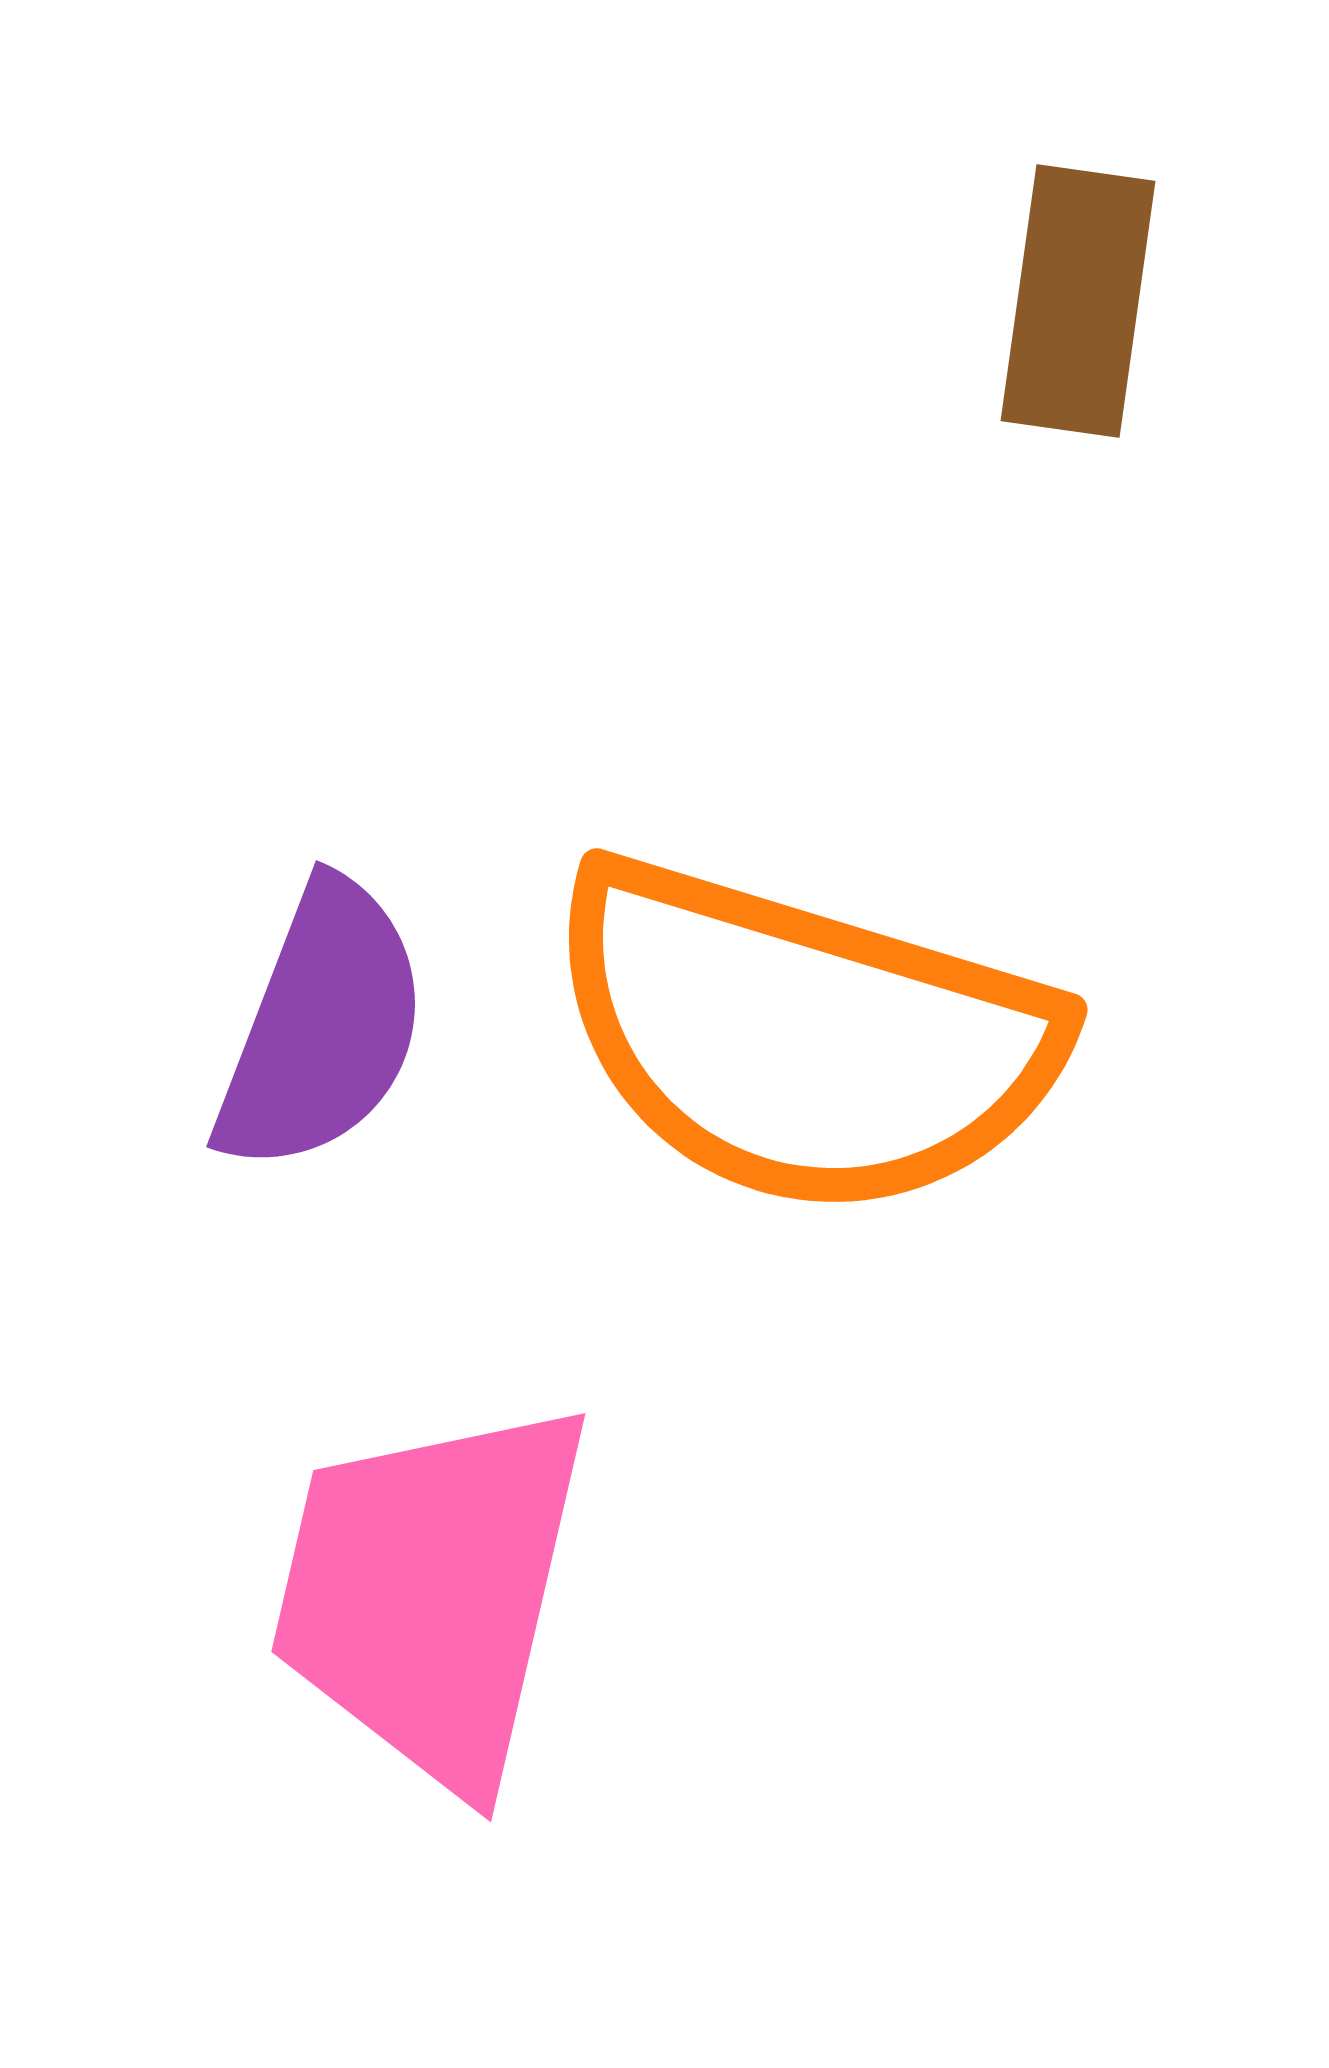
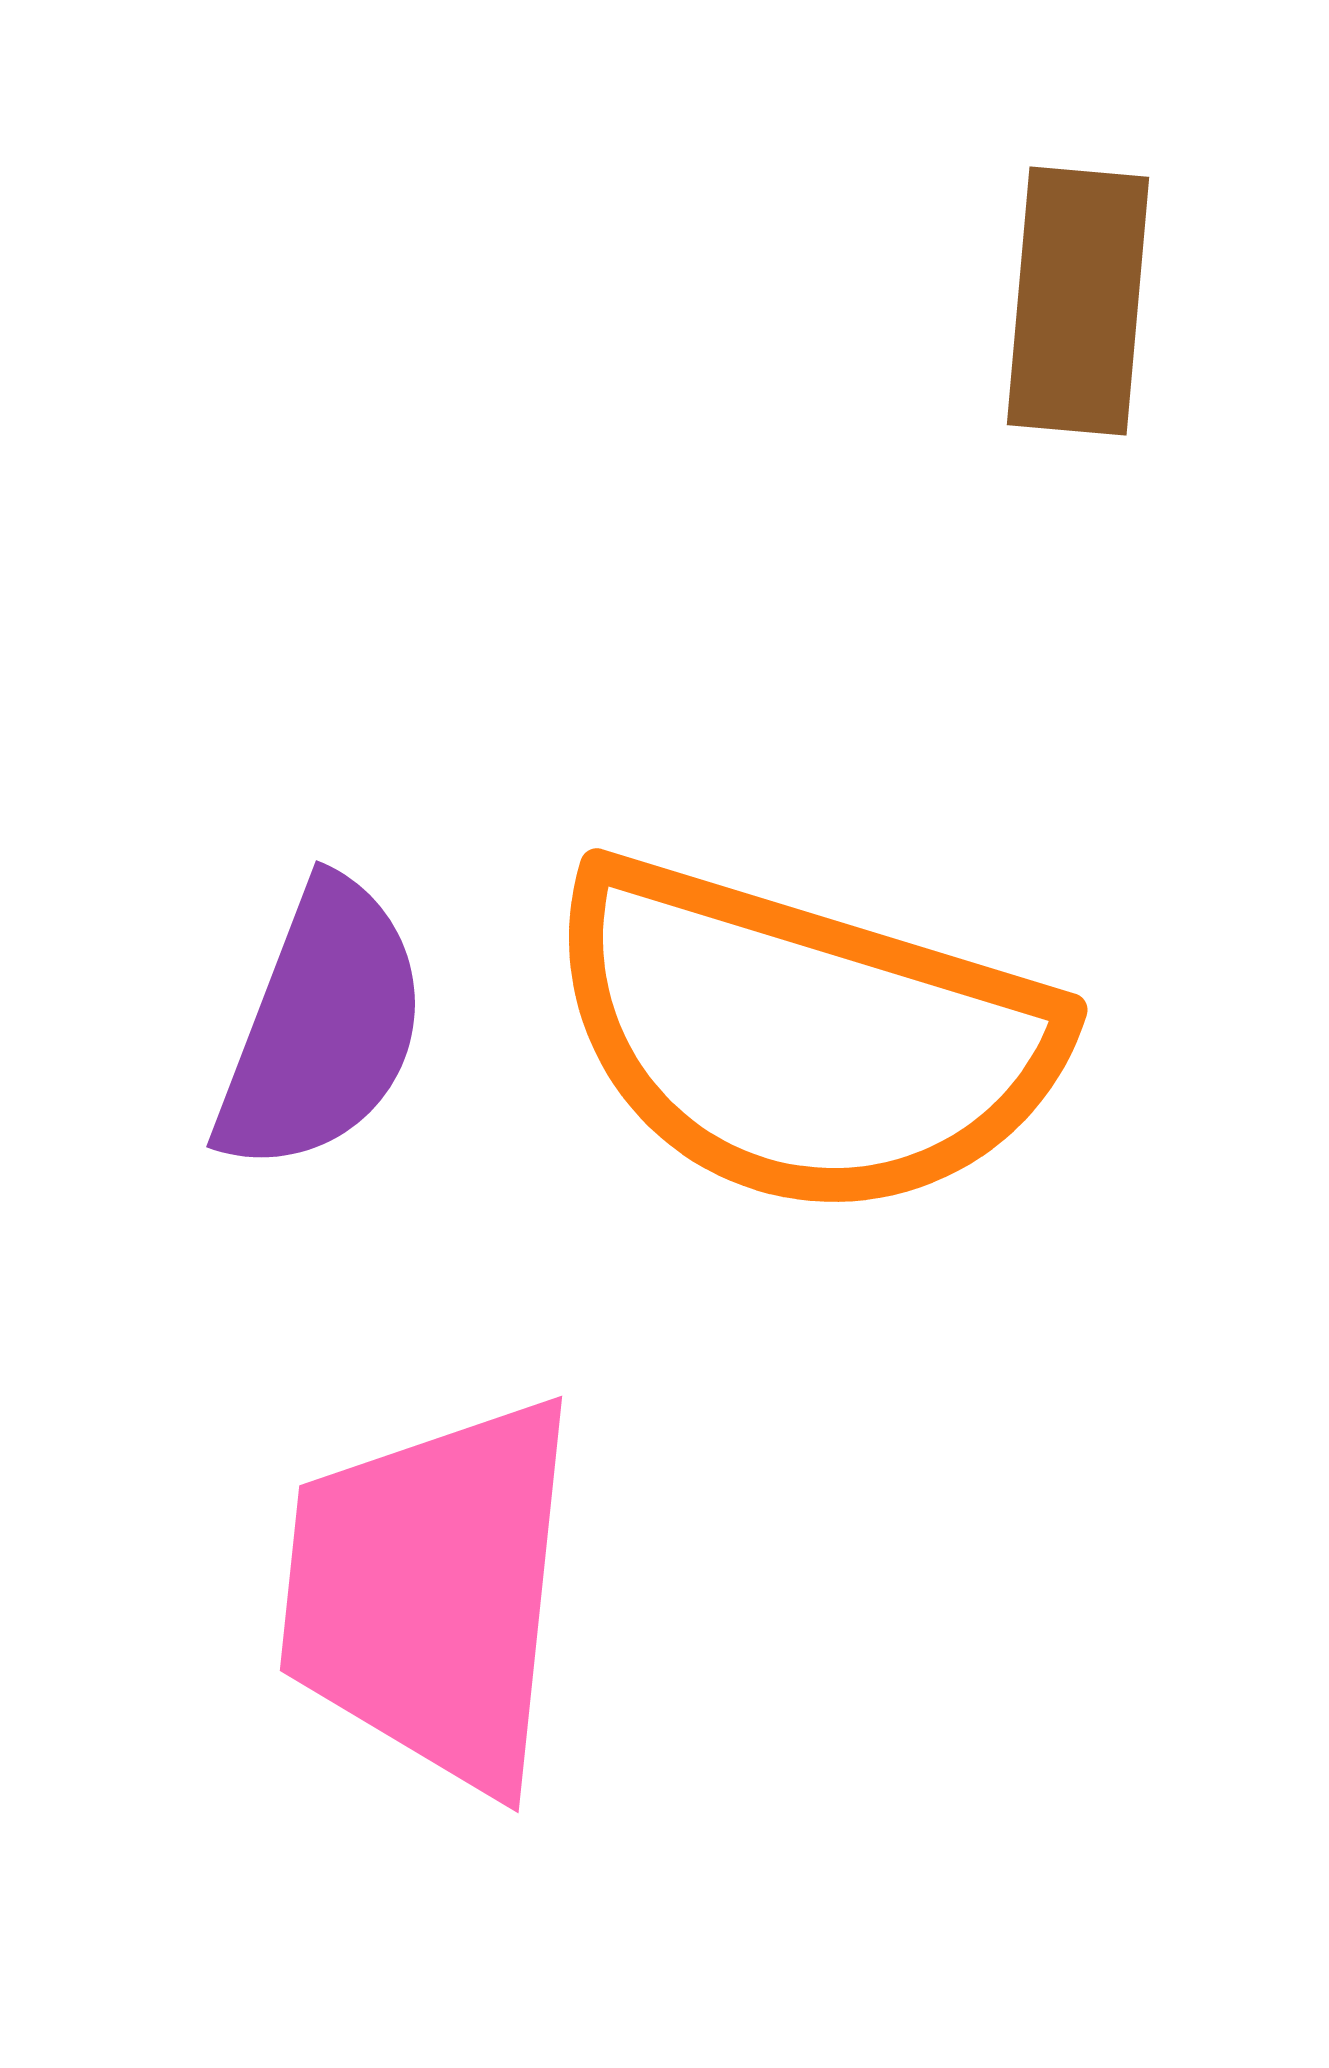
brown rectangle: rotated 3 degrees counterclockwise
pink trapezoid: rotated 7 degrees counterclockwise
